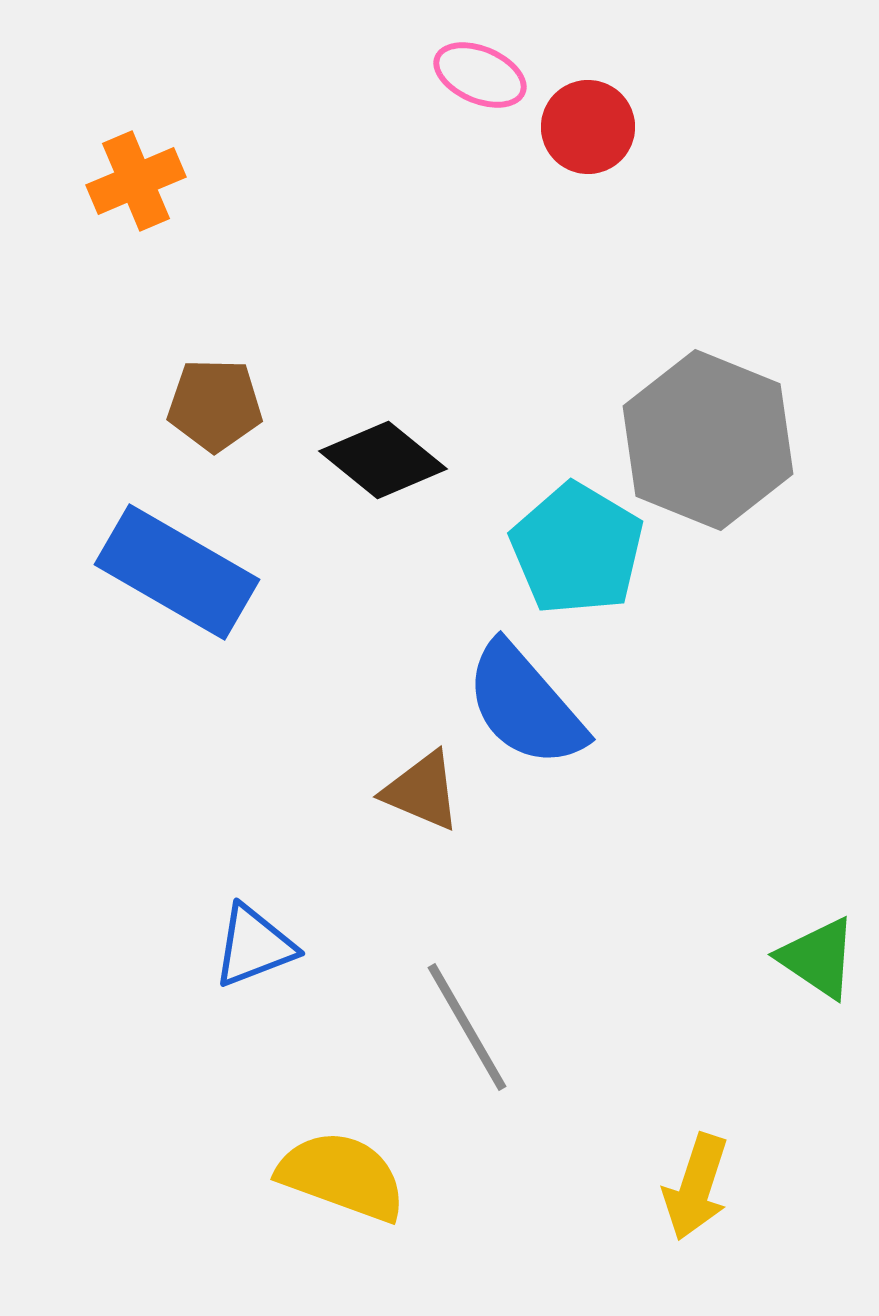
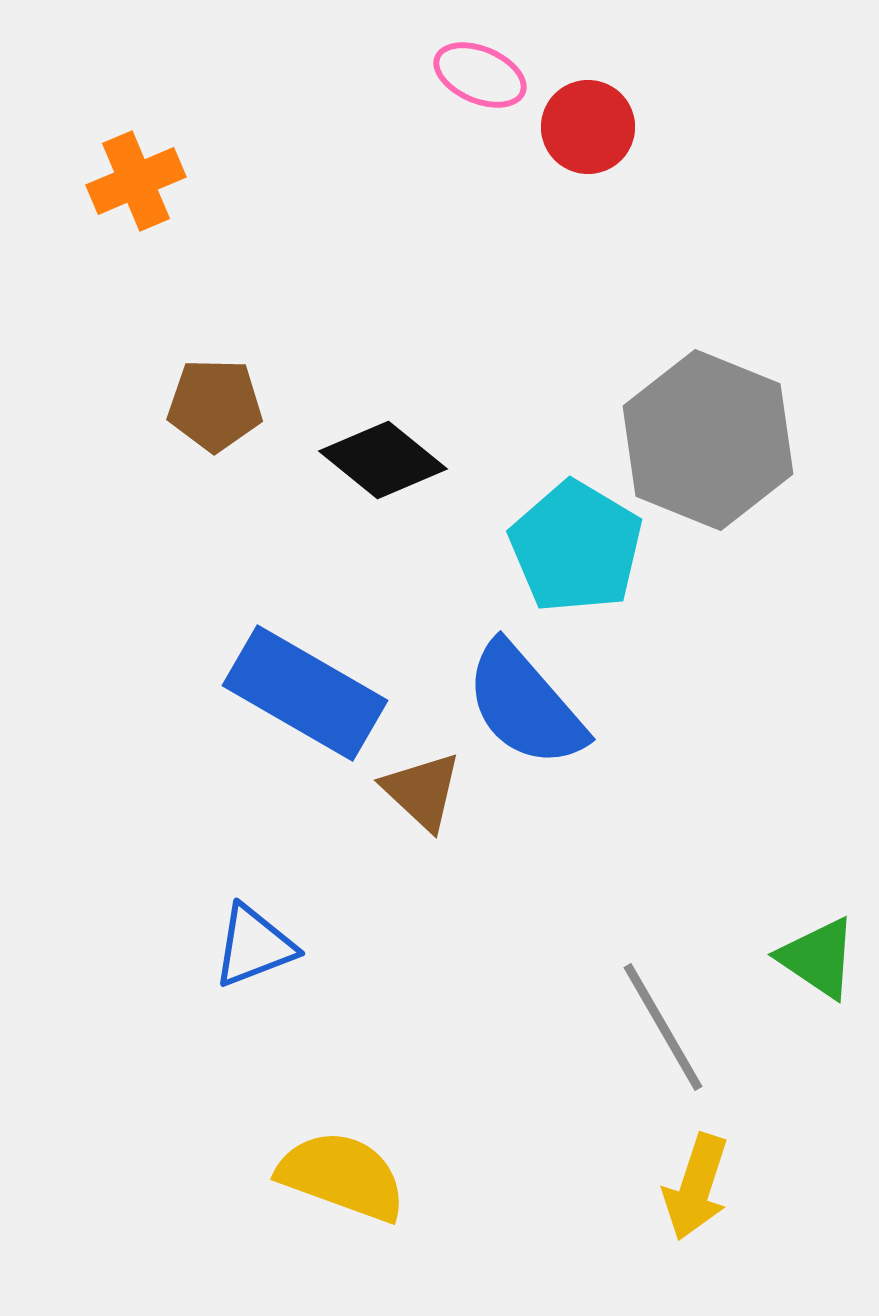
cyan pentagon: moved 1 px left, 2 px up
blue rectangle: moved 128 px right, 121 px down
brown triangle: rotated 20 degrees clockwise
gray line: moved 196 px right
